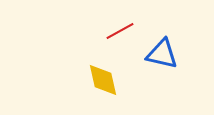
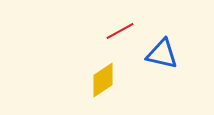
yellow diamond: rotated 69 degrees clockwise
